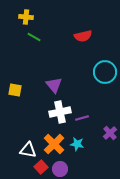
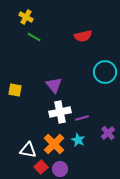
yellow cross: rotated 24 degrees clockwise
purple cross: moved 2 px left
cyan star: moved 1 px right, 4 px up; rotated 16 degrees clockwise
